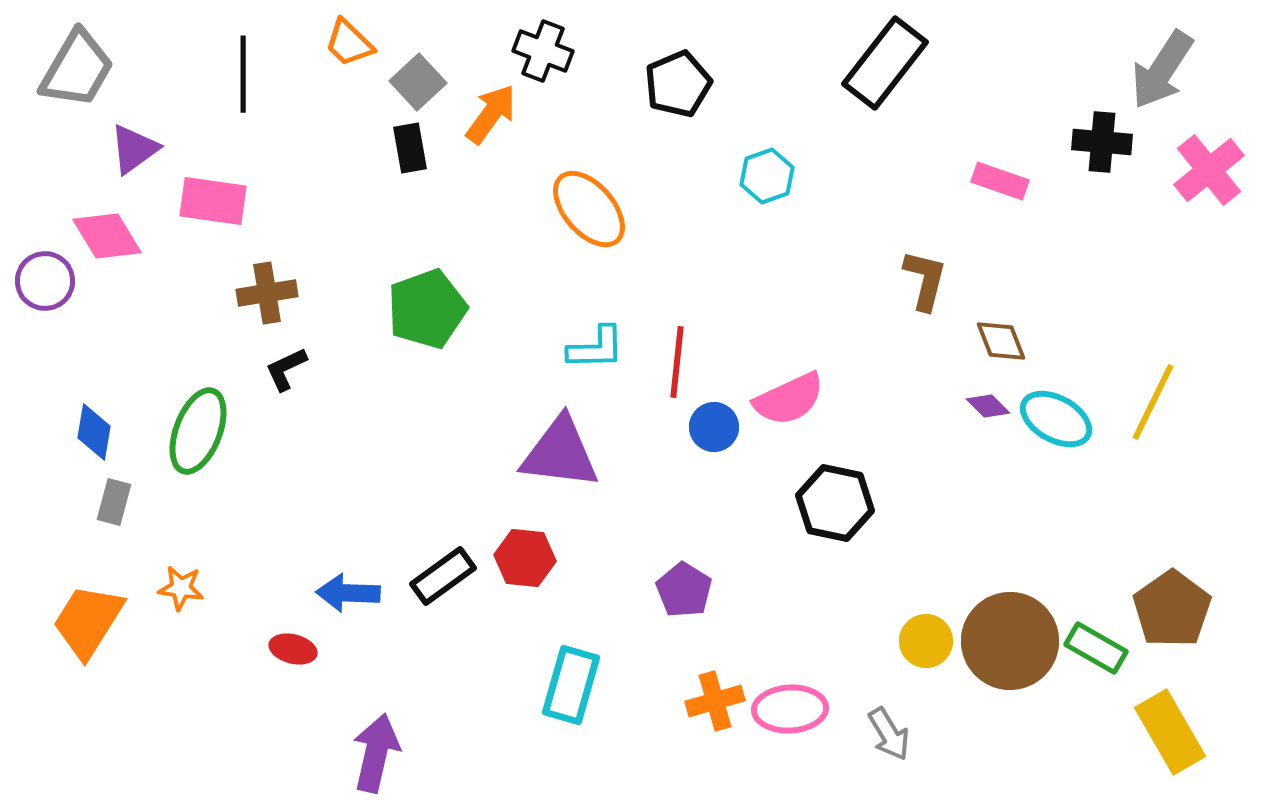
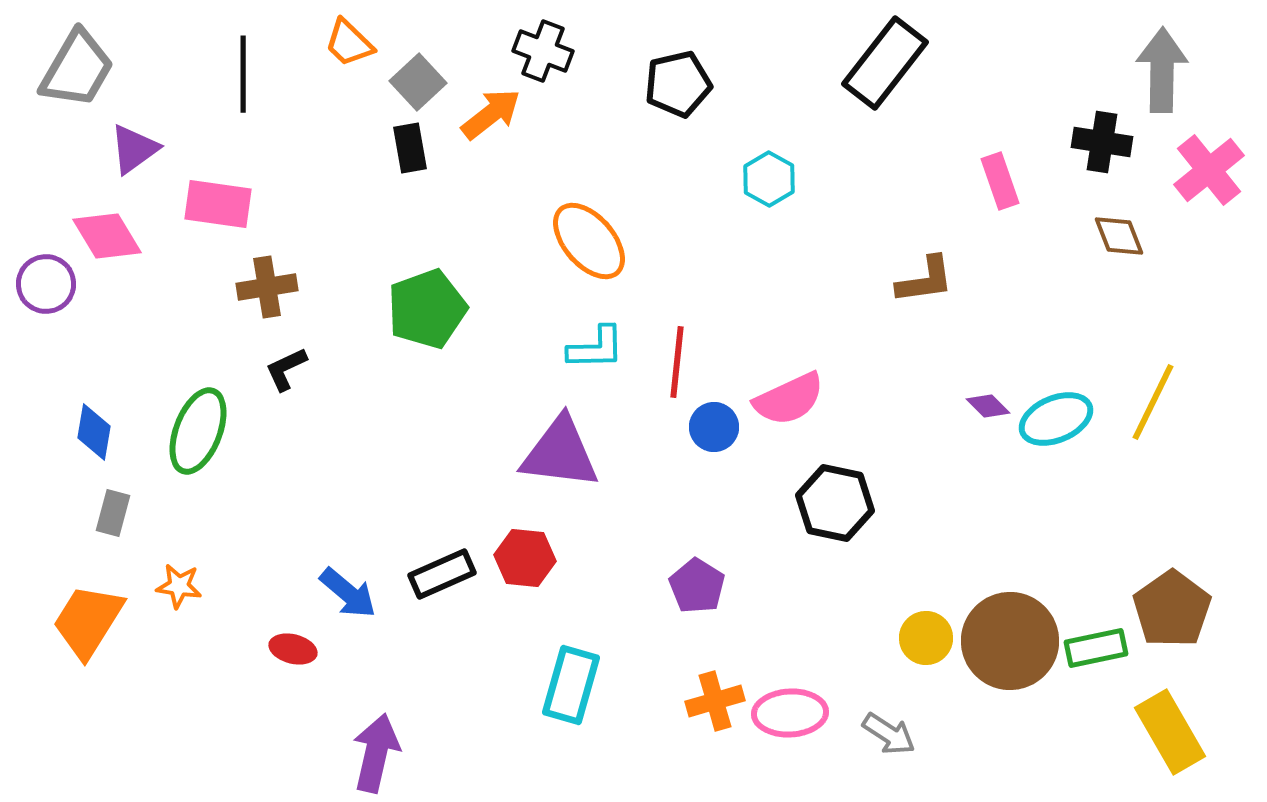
gray arrow at (1162, 70): rotated 148 degrees clockwise
black pentagon at (678, 84): rotated 10 degrees clockwise
orange arrow at (491, 114): rotated 16 degrees clockwise
black cross at (1102, 142): rotated 4 degrees clockwise
cyan hexagon at (767, 176): moved 2 px right, 3 px down; rotated 12 degrees counterclockwise
pink rectangle at (1000, 181): rotated 52 degrees clockwise
pink rectangle at (213, 201): moved 5 px right, 3 px down
orange ellipse at (589, 209): moved 32 px down
brown L-shape at (925, 280): rotated 68 degrees clockwise
purple circle at (45, 281): moved 1 px right, 3 px down
brown cross at (267, 293): moved 6 px up
brown diamond at (1001, 341): moved 118 px right, 105 px up
cyan ellipse at (1056, 419): rotated 52 degrees counterclockwise
gray rectangle at (114, 502): moved 1 px left, 11 px down
black rectangle at (443, 576): moved 1 px left, 2 px up; rotated 12 degrees clockwise
orange star at (181, 588): moved 2 px left, 2 px up
purple pentagon at (684, 590): moved 13 px right, 4 px up
blue arrow at (348, 593): rotated 142 degrees counterclockwise
yellow circle at (926, 641): moved 3 px up
green rectangle at (1096, 648): rotated 42 degrees counterclockwise
pink ellipse at (790, 709): moved 4 px down
gray arrow at (889, 734): rotated 26 degrees counterclockwise
